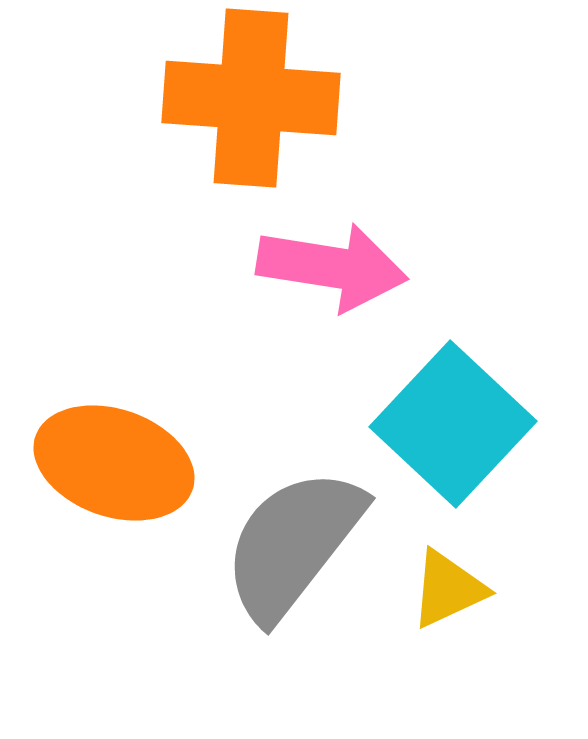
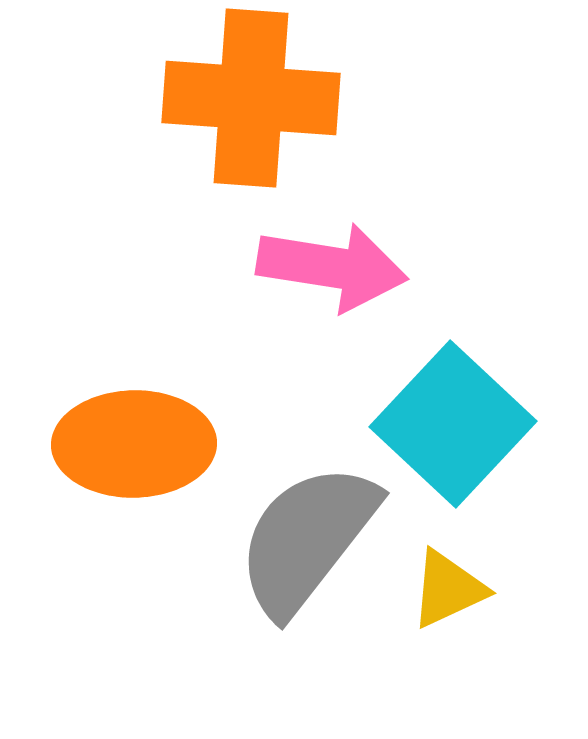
orange ellipse: moved 20 px right, 19 px up; rotated 20 degrees counterclockwise
gray semicircle: moved 14 px right, 5 px up
